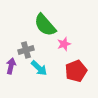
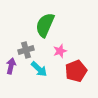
green semicircle: rotated 65 degrees clockwise
pink star: moved 4 px left, 7 px down
cyan arrow: moved 1 px down
